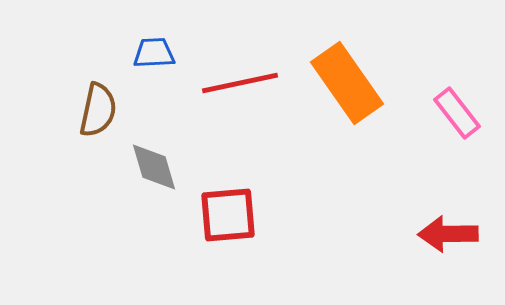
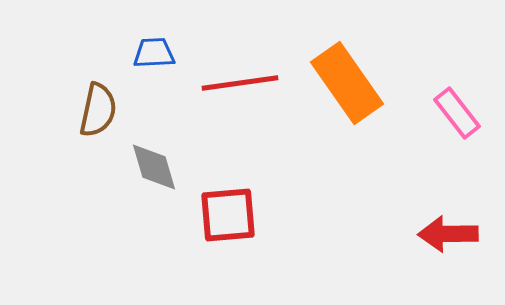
red line: rotated 4 degrees clockwise
